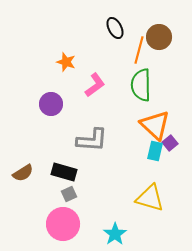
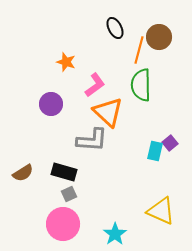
orange triangle: moved 47 px left, 13 px up
yellow triangle: moved 11 px right, 13 px down; rotated 8 degrees clockwise
